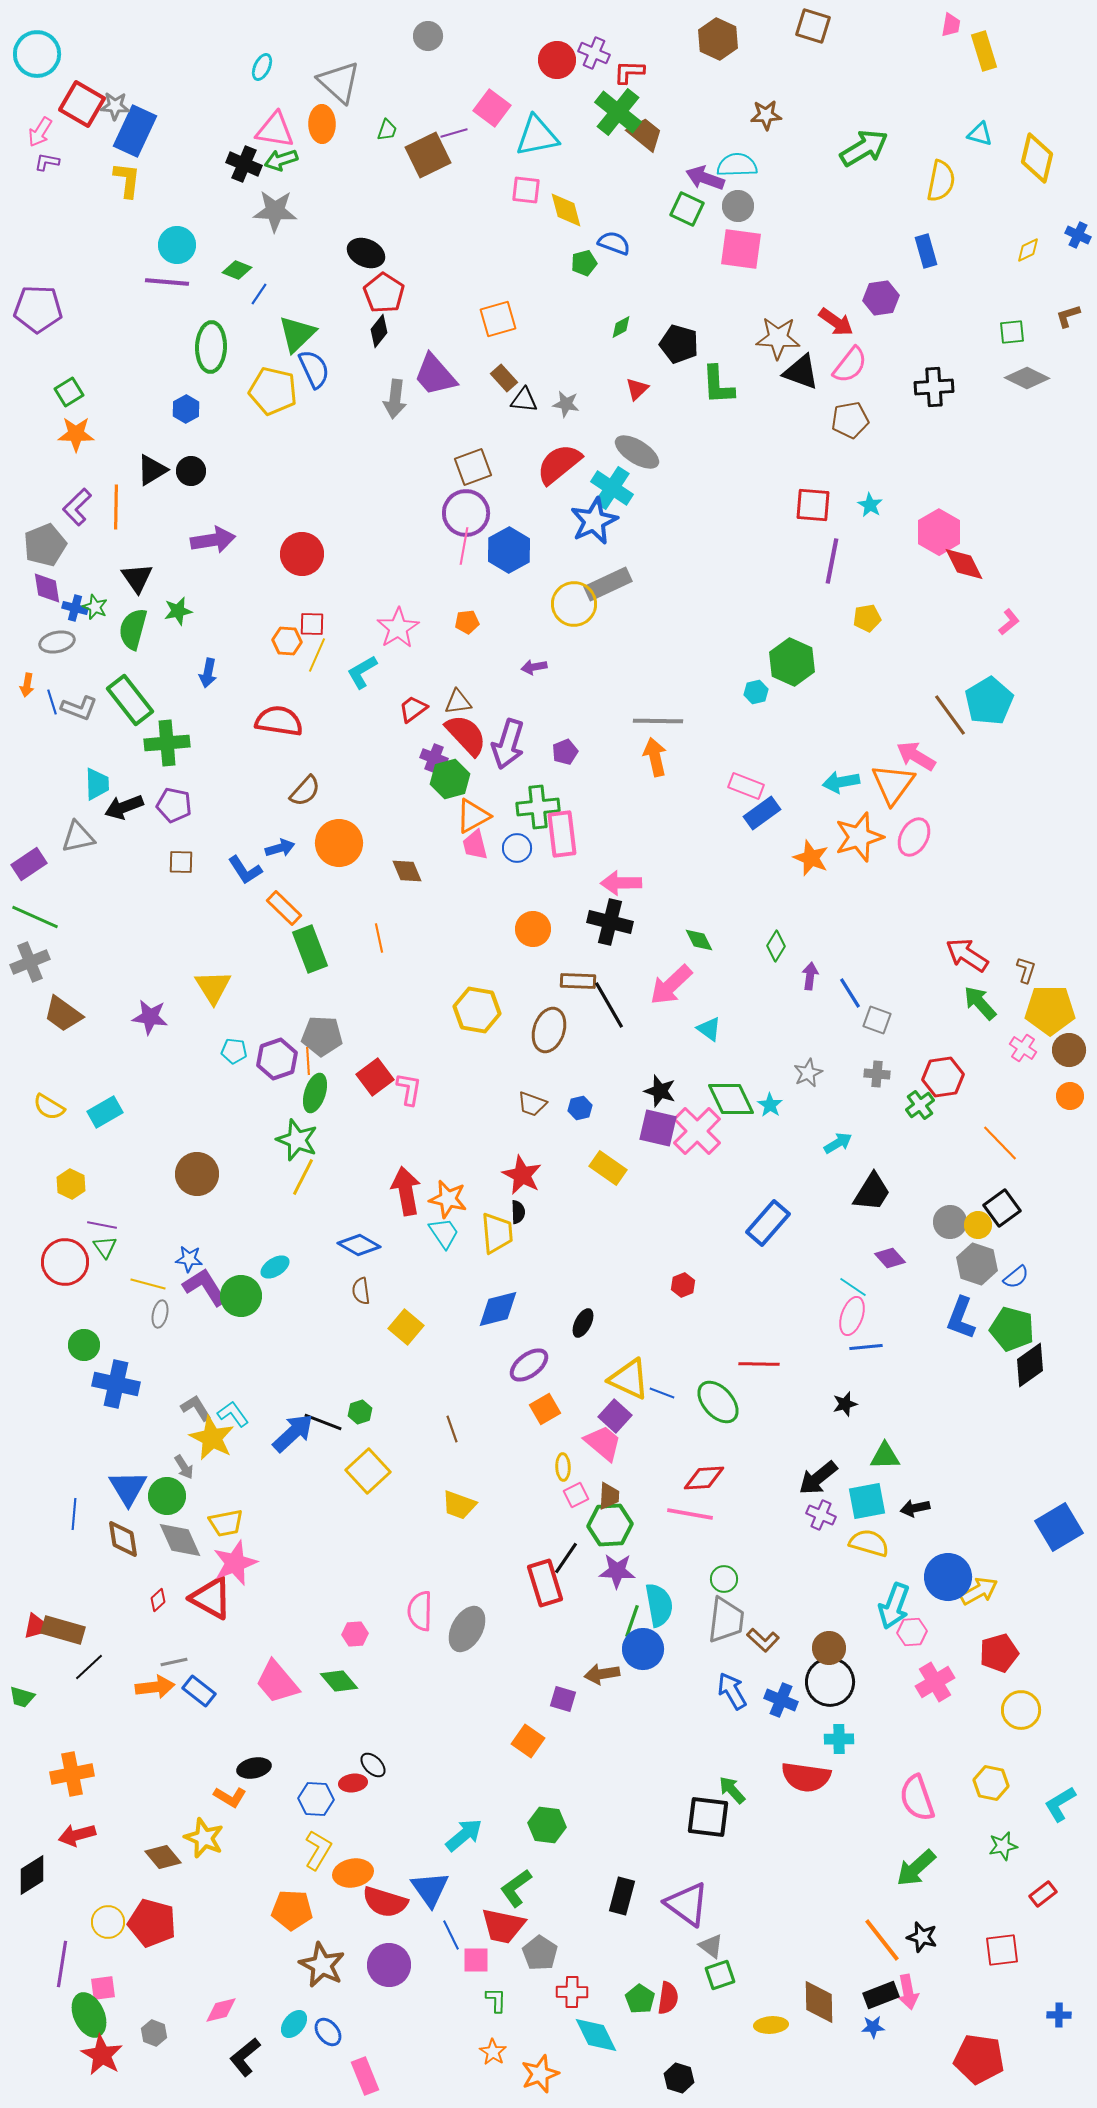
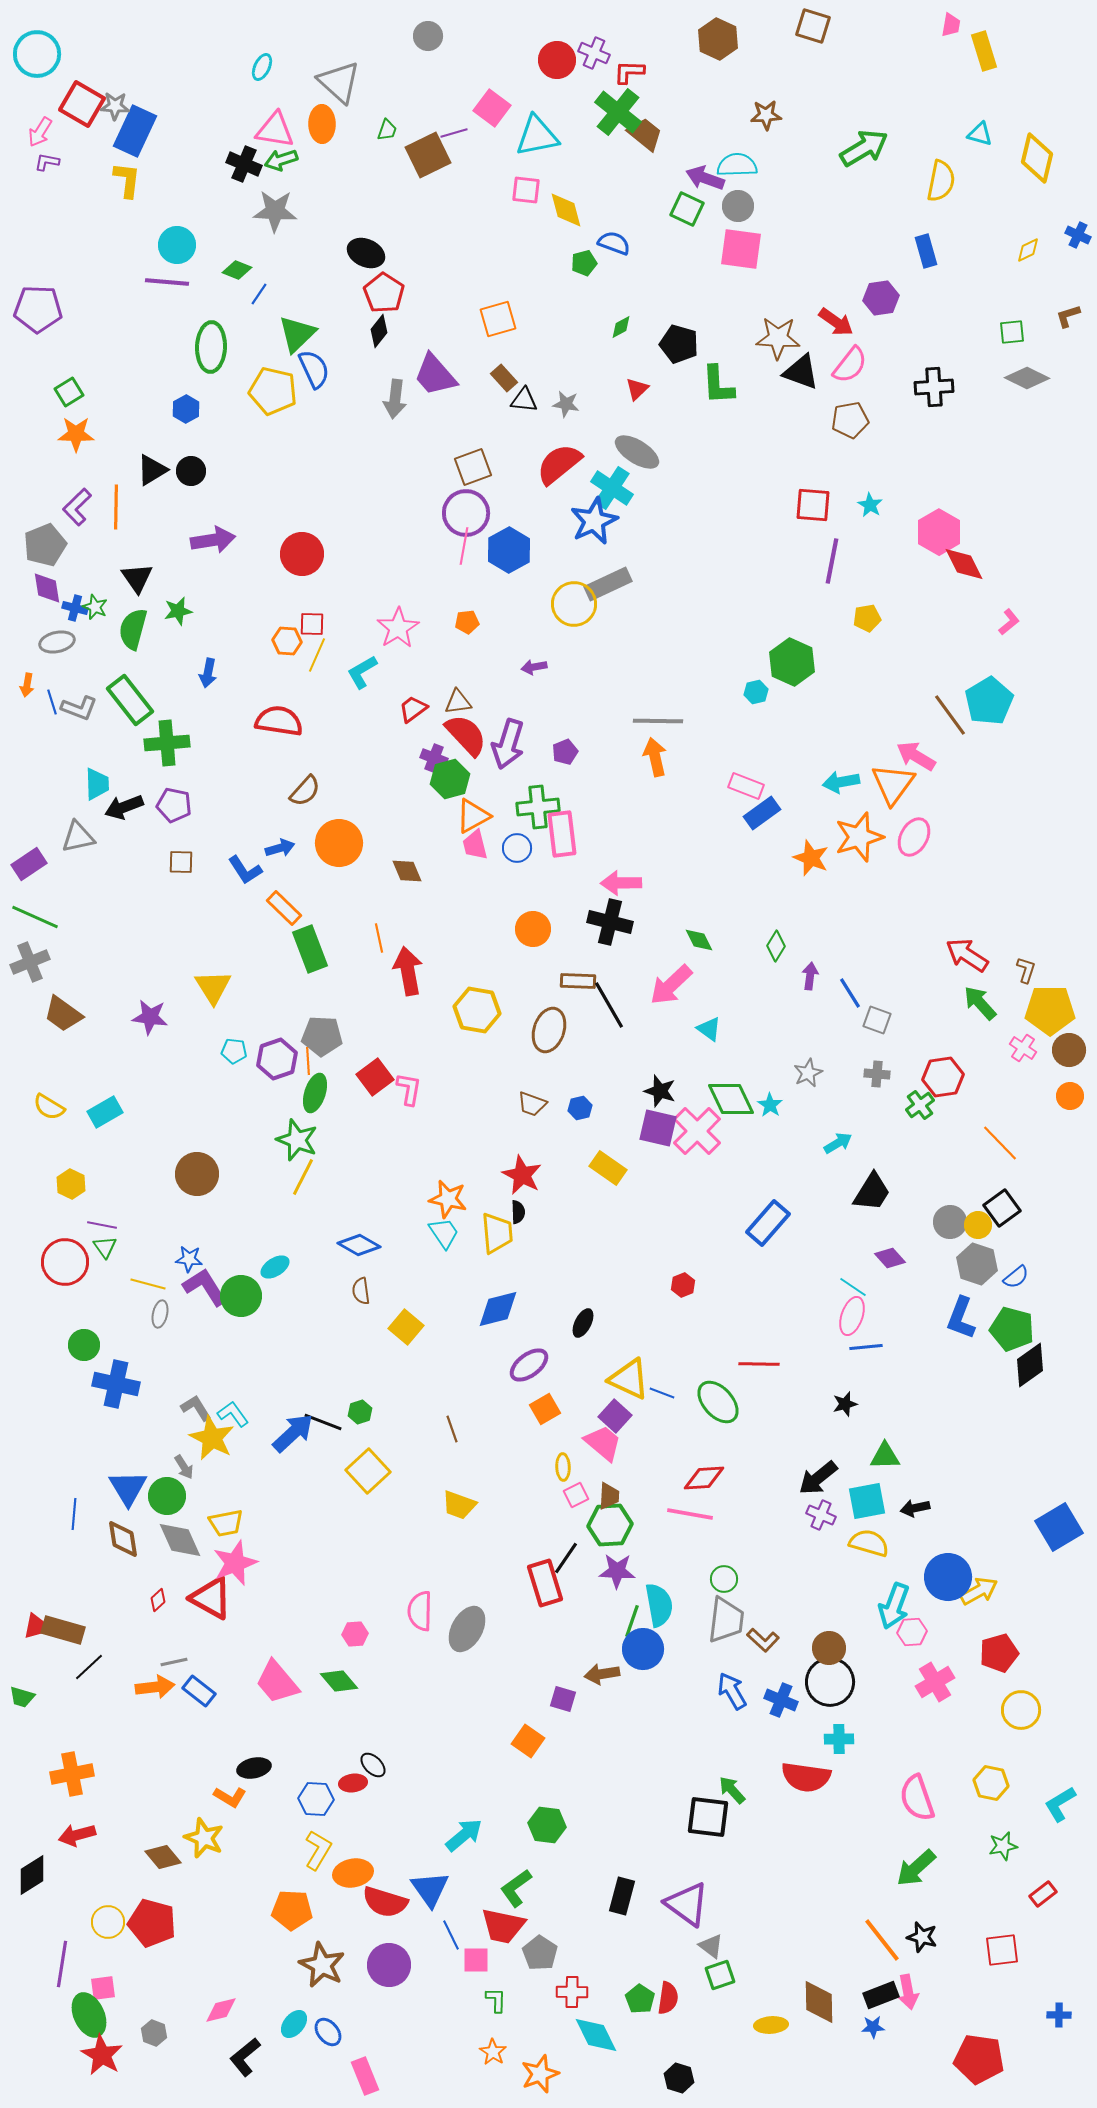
red arrow at (406, 1191): moved 2 px right, 220 px up
